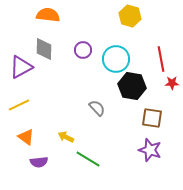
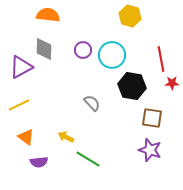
cyan circle: moved 4 px left, 4 px up
gray semicircle: moved 5 px left, 5 px up
